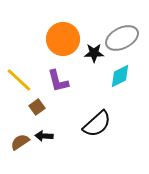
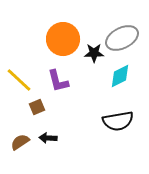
brown square: rotated 14 degrees clockwise
black semicircle: moved 21 px right, 3 px up; rotated 32 degrees clockwise
black arrow: moved 4 px right, 2 px down
